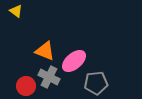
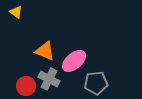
yellow triangle: moved 1 px down
gray cross: moved 2 px down
